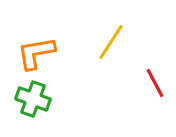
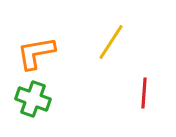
red line: moved 11 px left, 10 px down; rotated 32 degrees clockwise
